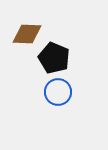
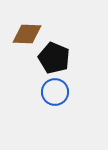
blue circle: moved 3 px left
